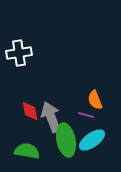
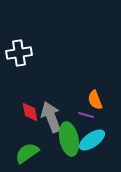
red diamond: moved 1 px down
green ellipse: moved 3 px right, 1 px up
green semicircle: moved 2 px down; rotated 45 degrees counterclockwise
